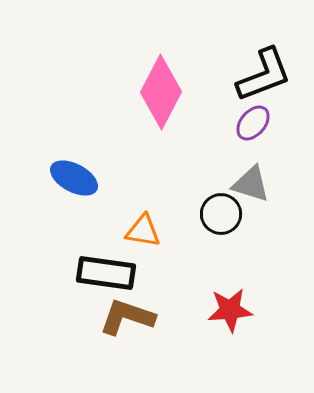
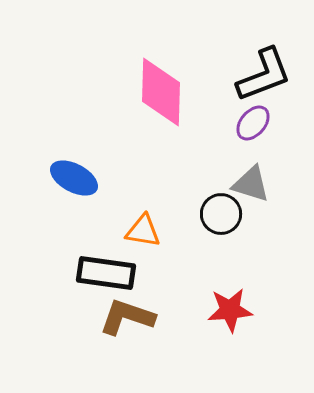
pink diamond: rotated 26 degrees counterclockwise
